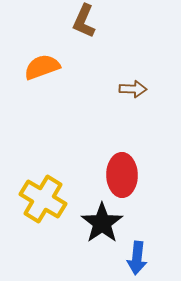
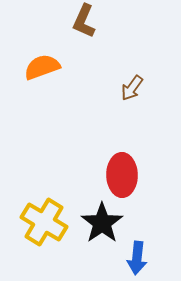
brown arrow: moved 1 px left, 1 px up; rotated 124 degrees clockwise
yellow cross: moved 1 px right, 23 px down
